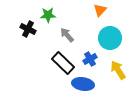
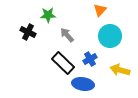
black cross: moved 3 px down
cyan circle: moved 2 px up
yellow arrow: moved 2 px right; rotated 42 degrees counterclockwise
